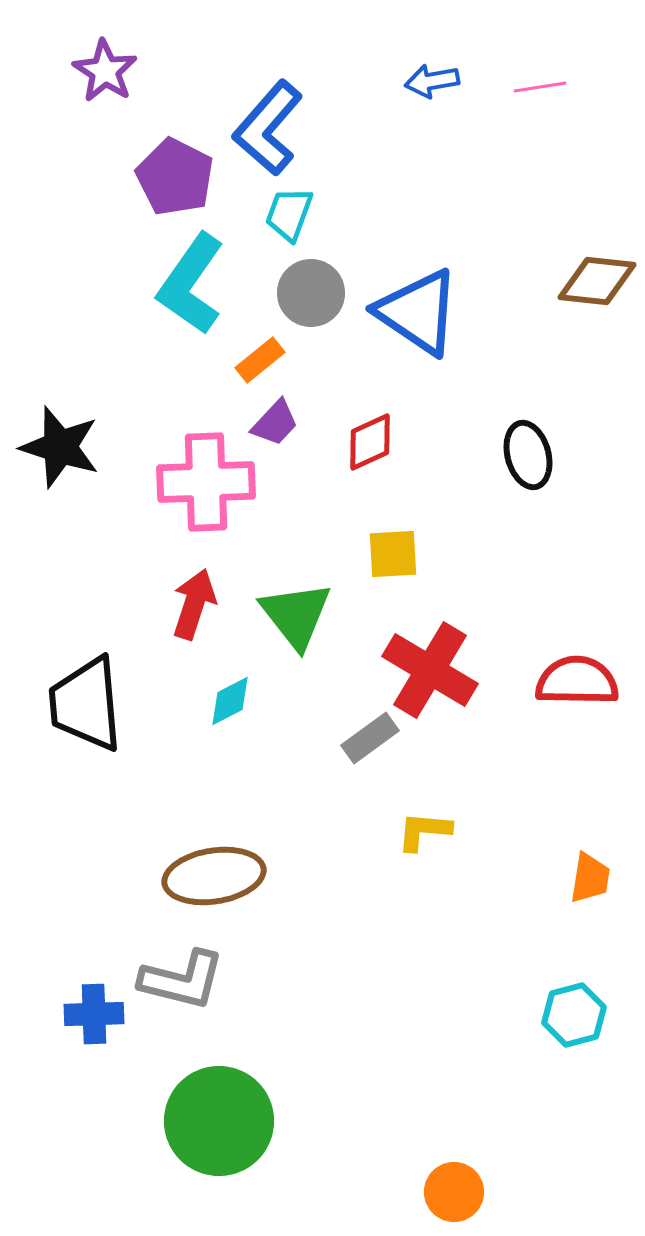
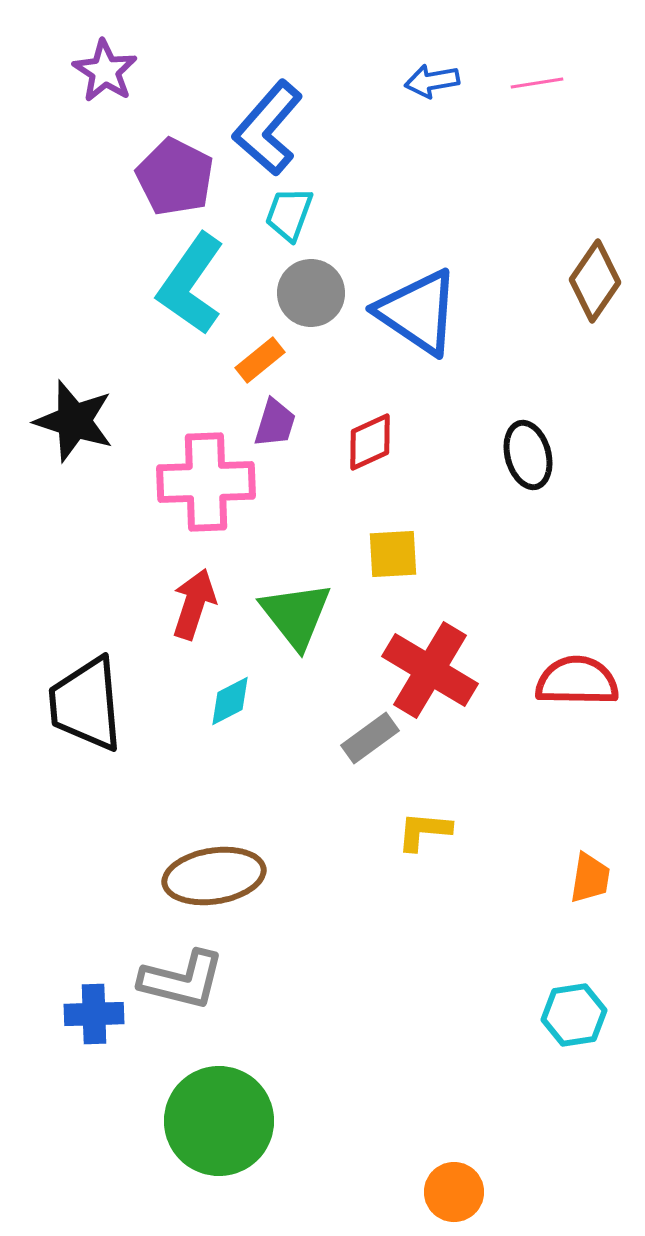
pink line: moved 3 px left, 4 px up
brown diamond: moved 2 px left; rotated 62 degrees counterclockwise
purple trapezoid: rotated 26 degrees counterclockwise
black star: moved 14 px right, 26 px up
cyan hexagon: rotated 6 degrees clockwise
